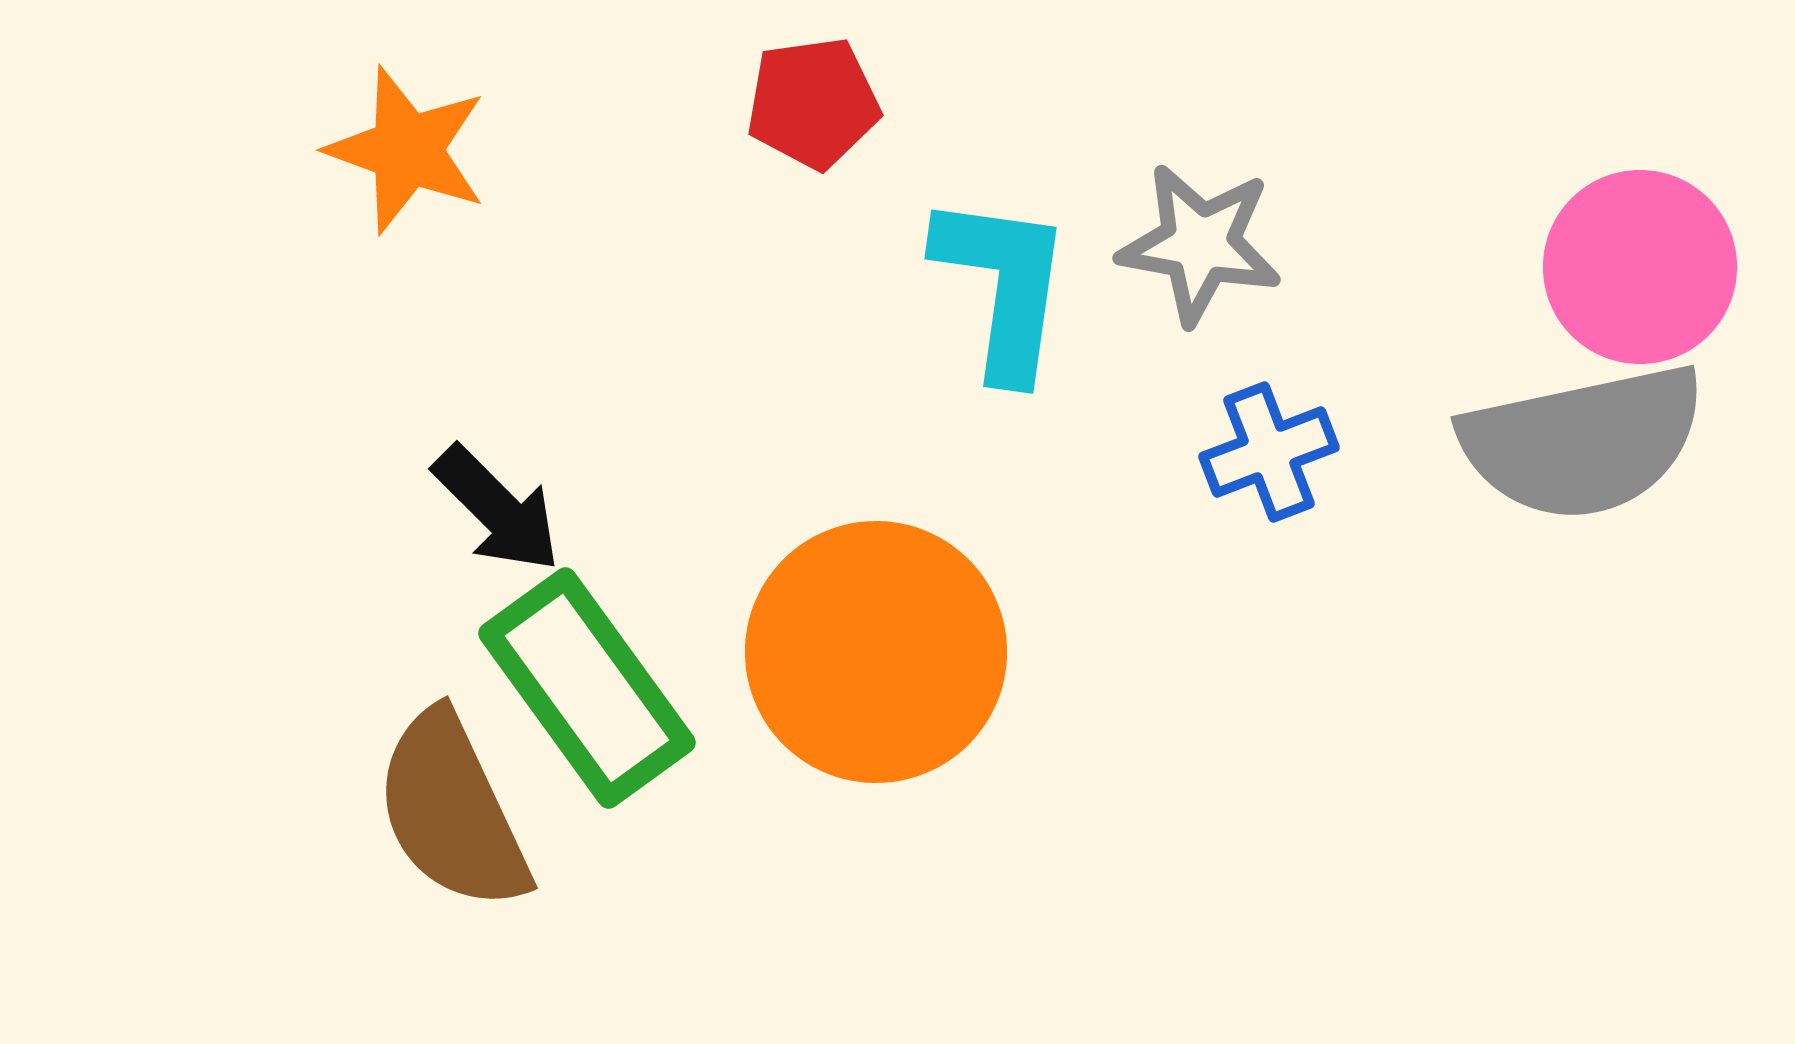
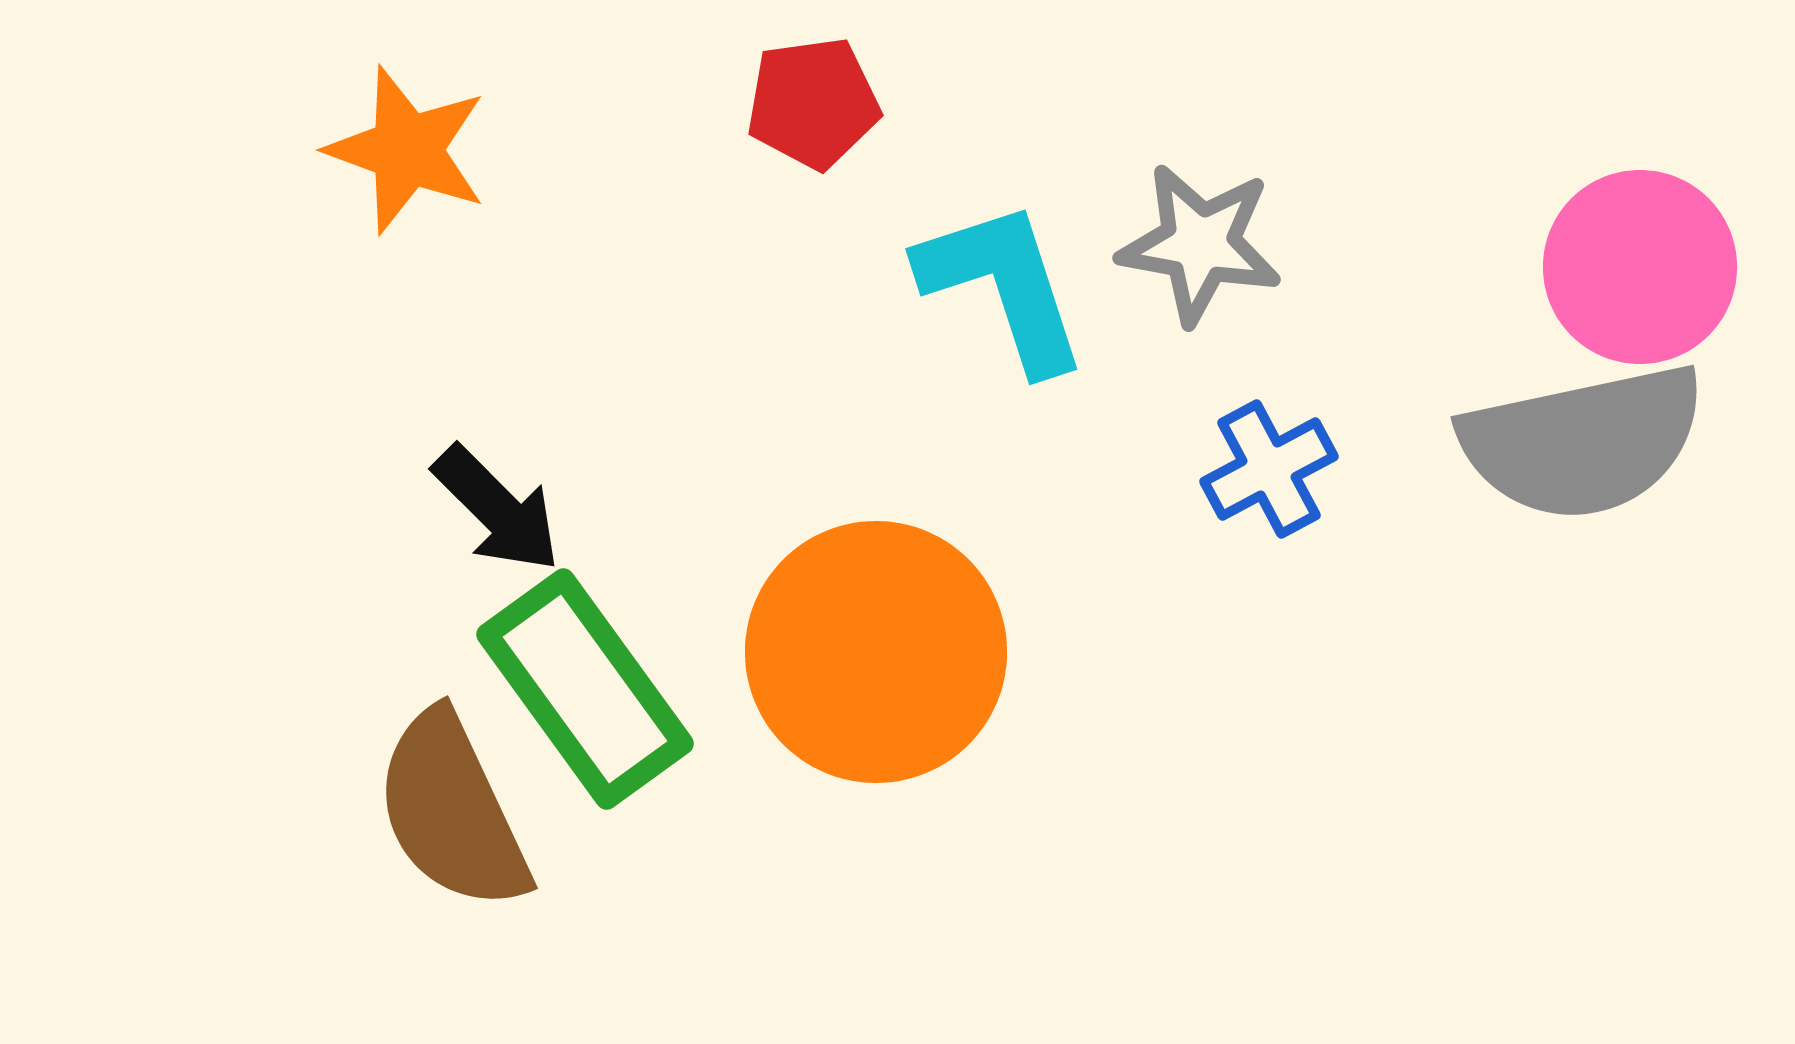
cyan L-shape: rotated 26 degrees counterclockwise
blue cross: moved 17 px down; rotated 7 degrees counterclockwise
green rectangle: moved 2 px left, 1 px down
